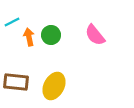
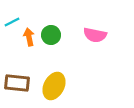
pink semicircle: rotated 40 degrees counterclockwise
brown rectangle: moved 1 px right, 1 px down
